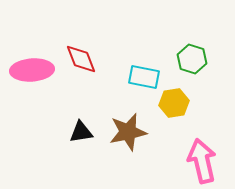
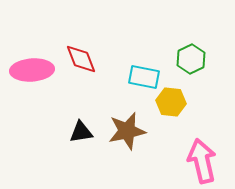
green hexagon: moved 1 px left; rotated 16 degrees clockwise
yellow hexagon: moved 3 px left, 1 px up; rotated 16 degrees clockwise
brown star: moved 1 px left, 1 px up
